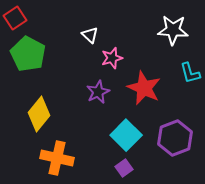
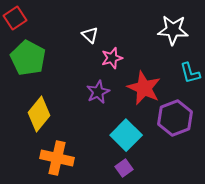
green pentagon: moved 4 px down
purple hexagon: moved 20 px up
